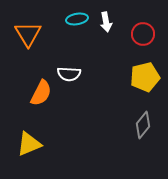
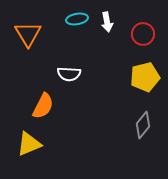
white arrow: moved 1 px right
orange semicircle: moved 2 px right, 13 px down
